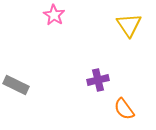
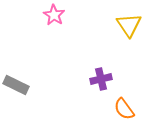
purple cross: moved 3 px right, 1 px up
